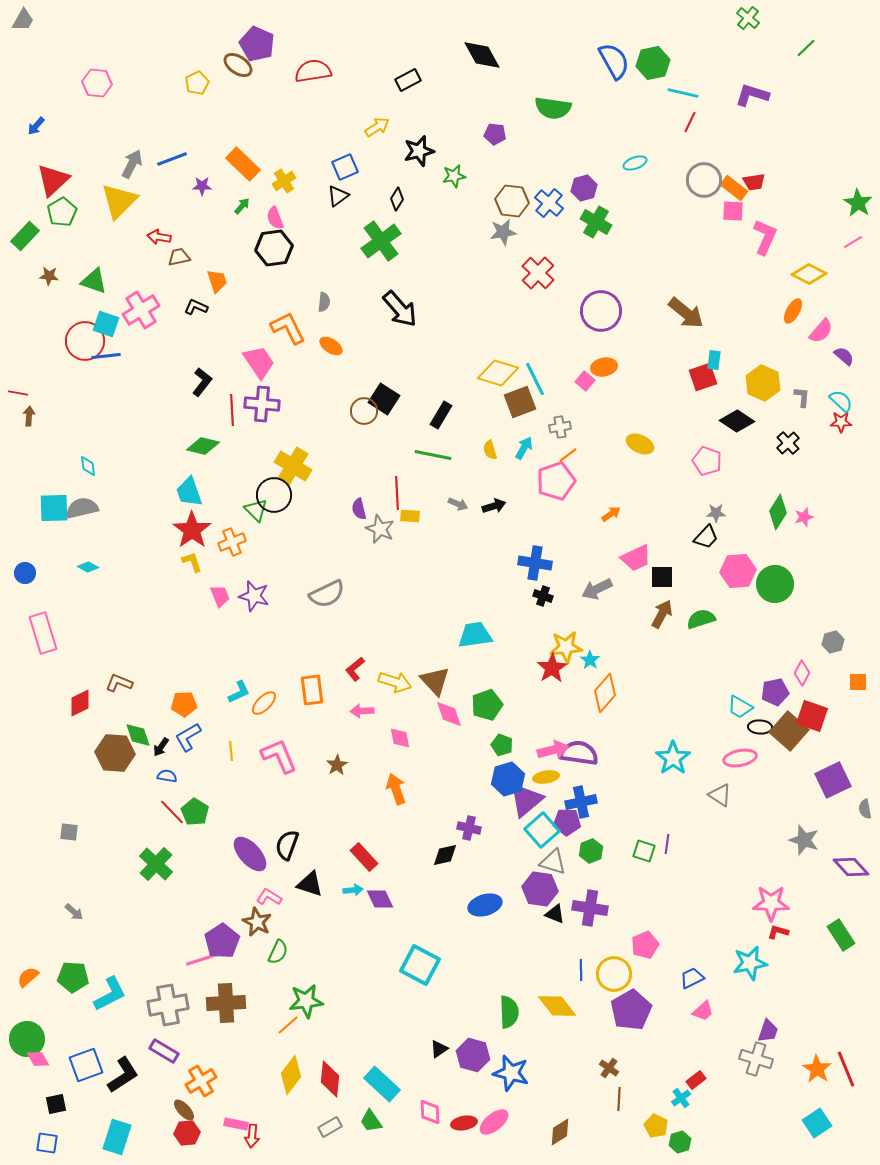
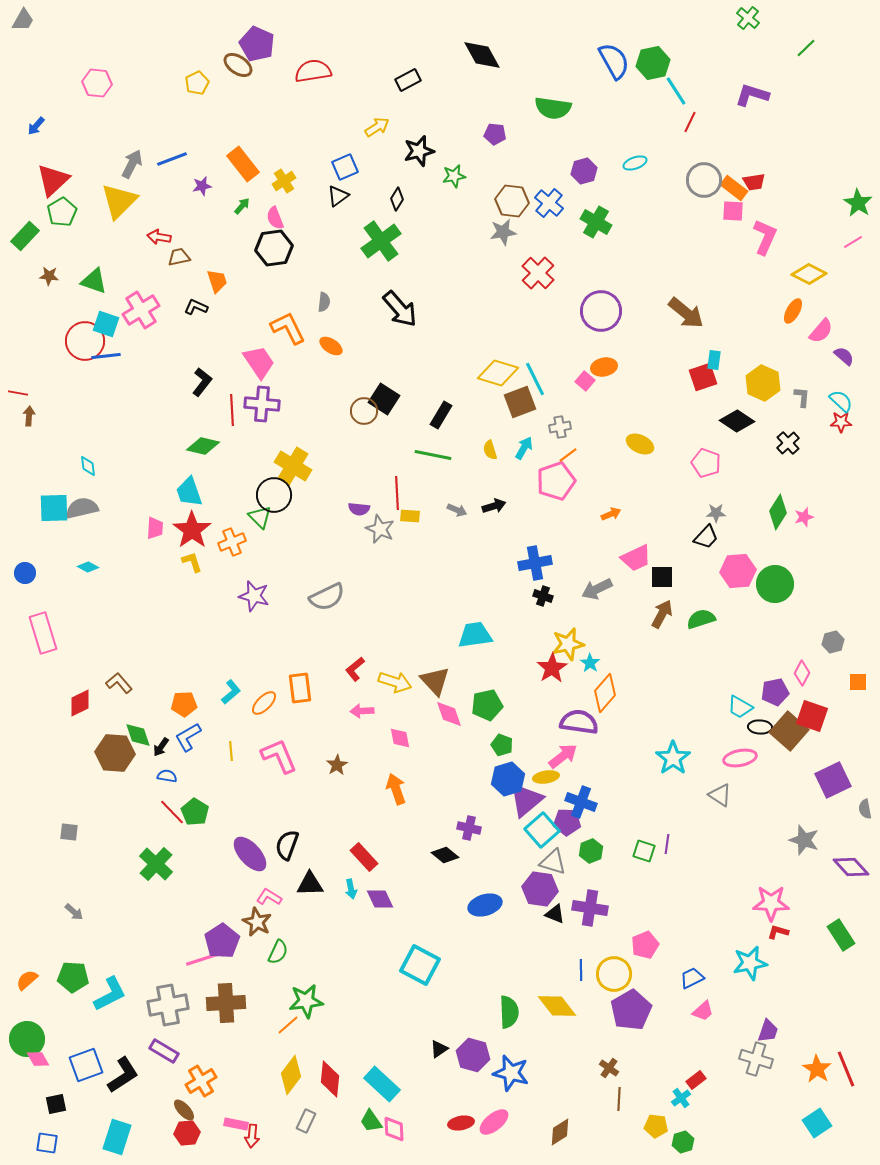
cyan line at (683, 93): moved 7 px left, 2 px up; rotated 44 degrees clockwise
orange rectangle at (243, 164): rotated 8 degrees clockwise
purple star at (202, 186): rotated 12 degrees counterclockwise
purple hexagon at (584, 188): moved 17 px up
pink pentagon at (707, 461): moved 1 px left, 2 px down
gray arrow at (458, 504): moved 1 px left, 6 px down
purple semicircle at (359, 509): rotated 70 degrees counterclockwise
green triangle at (256, 510): moved 4 px right, 7 px down
orange arrow at (611, 514): rotated 12 degrees clockwise
blue cross at (535, 563): rotated 20 degrees counterclockwise
gray semicircle at (327, 594): moved 3 px down
pink trapezoid at (220, 596): moved 65 px left, 68 px up; rotated 25 degrees clockwise
yellow star at (566, 647): moved 2 px right, 3 px up; rotated 8 degrees counterclockwise
cyan star at (590, 660): moved 3 px down
brown L-shape at (119, 683): rotated 28 degrees clockwise
orange rectangle at (312, 690): moved 12 px left, 2 px up
cyan L-shape at (239, 692): moved 8 px left; rotated 15 degrees counterclockwise
green pentagon at (487, 705): rotated 8 degrees clockwise
pink arrow at (553, 750): moved 10 px right, 6 px down; rotated 24 degrees counterclockwise
purple semicircle at (579, 753): moved 31 px up
blue cross at (581, 802): rotated 32 degrees clockwise
black diamond at (445, 855): rotated 52 degrees clockwise
black triangle at (310, 884): rotated 20 degrees counterclockwise
cyan arrow at (353, 890): moved 2 px left, 1 px up; rotated 84 degrees clockwise
orange semicircle at (28, 977): moved 1 px left, 3 px down
pink diamond at (430, 1112): moved 36 px left, 17 px down
red ellipse at (464, 1123): moved 3 px left
yellow pentagon at (656, 1126): rotated 20 degrees counterclockwise
gray rectangle at (330, 1127): moved 24 px left, 6 px up; rotated 35 degrees counterclockwise
green hexagon at (680, 1142): moved 3 px right
